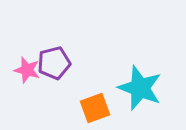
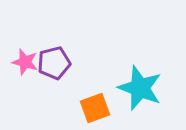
pink star: moved 2 px left, 8 px up
